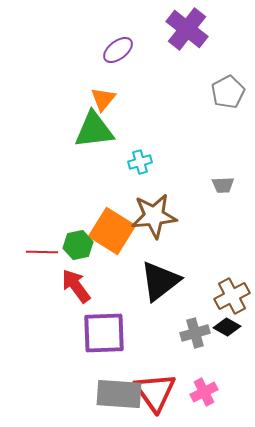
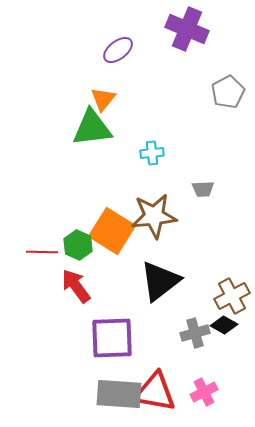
purple cross: rotated 15 degrees counterclockwise
green triangle: moved 2 px left, 2 px up
cyan cross: moved 12 px right, 9 px up; rotated 10 degrees clockwise
gray trapezoid: moved 20 px left, 4 px down
green hexagon: rotated 24 degrees counterclockwise
black diamond: moved 3 px left, 2 px up
purple square: moved 8 px right, 5 px down
red triangle: rotated 45 degrees counterclockwise
